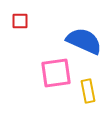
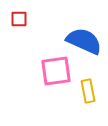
red square: moved 1 px left, 2 px up
pink square: moved 2 px up
